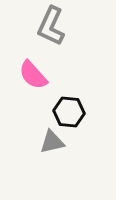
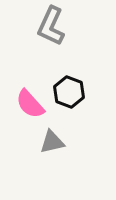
pink semicircle: moved 3 px left, 29 px down
black hexagon: moved 20 px up; rotated 16 degrees clockwise
